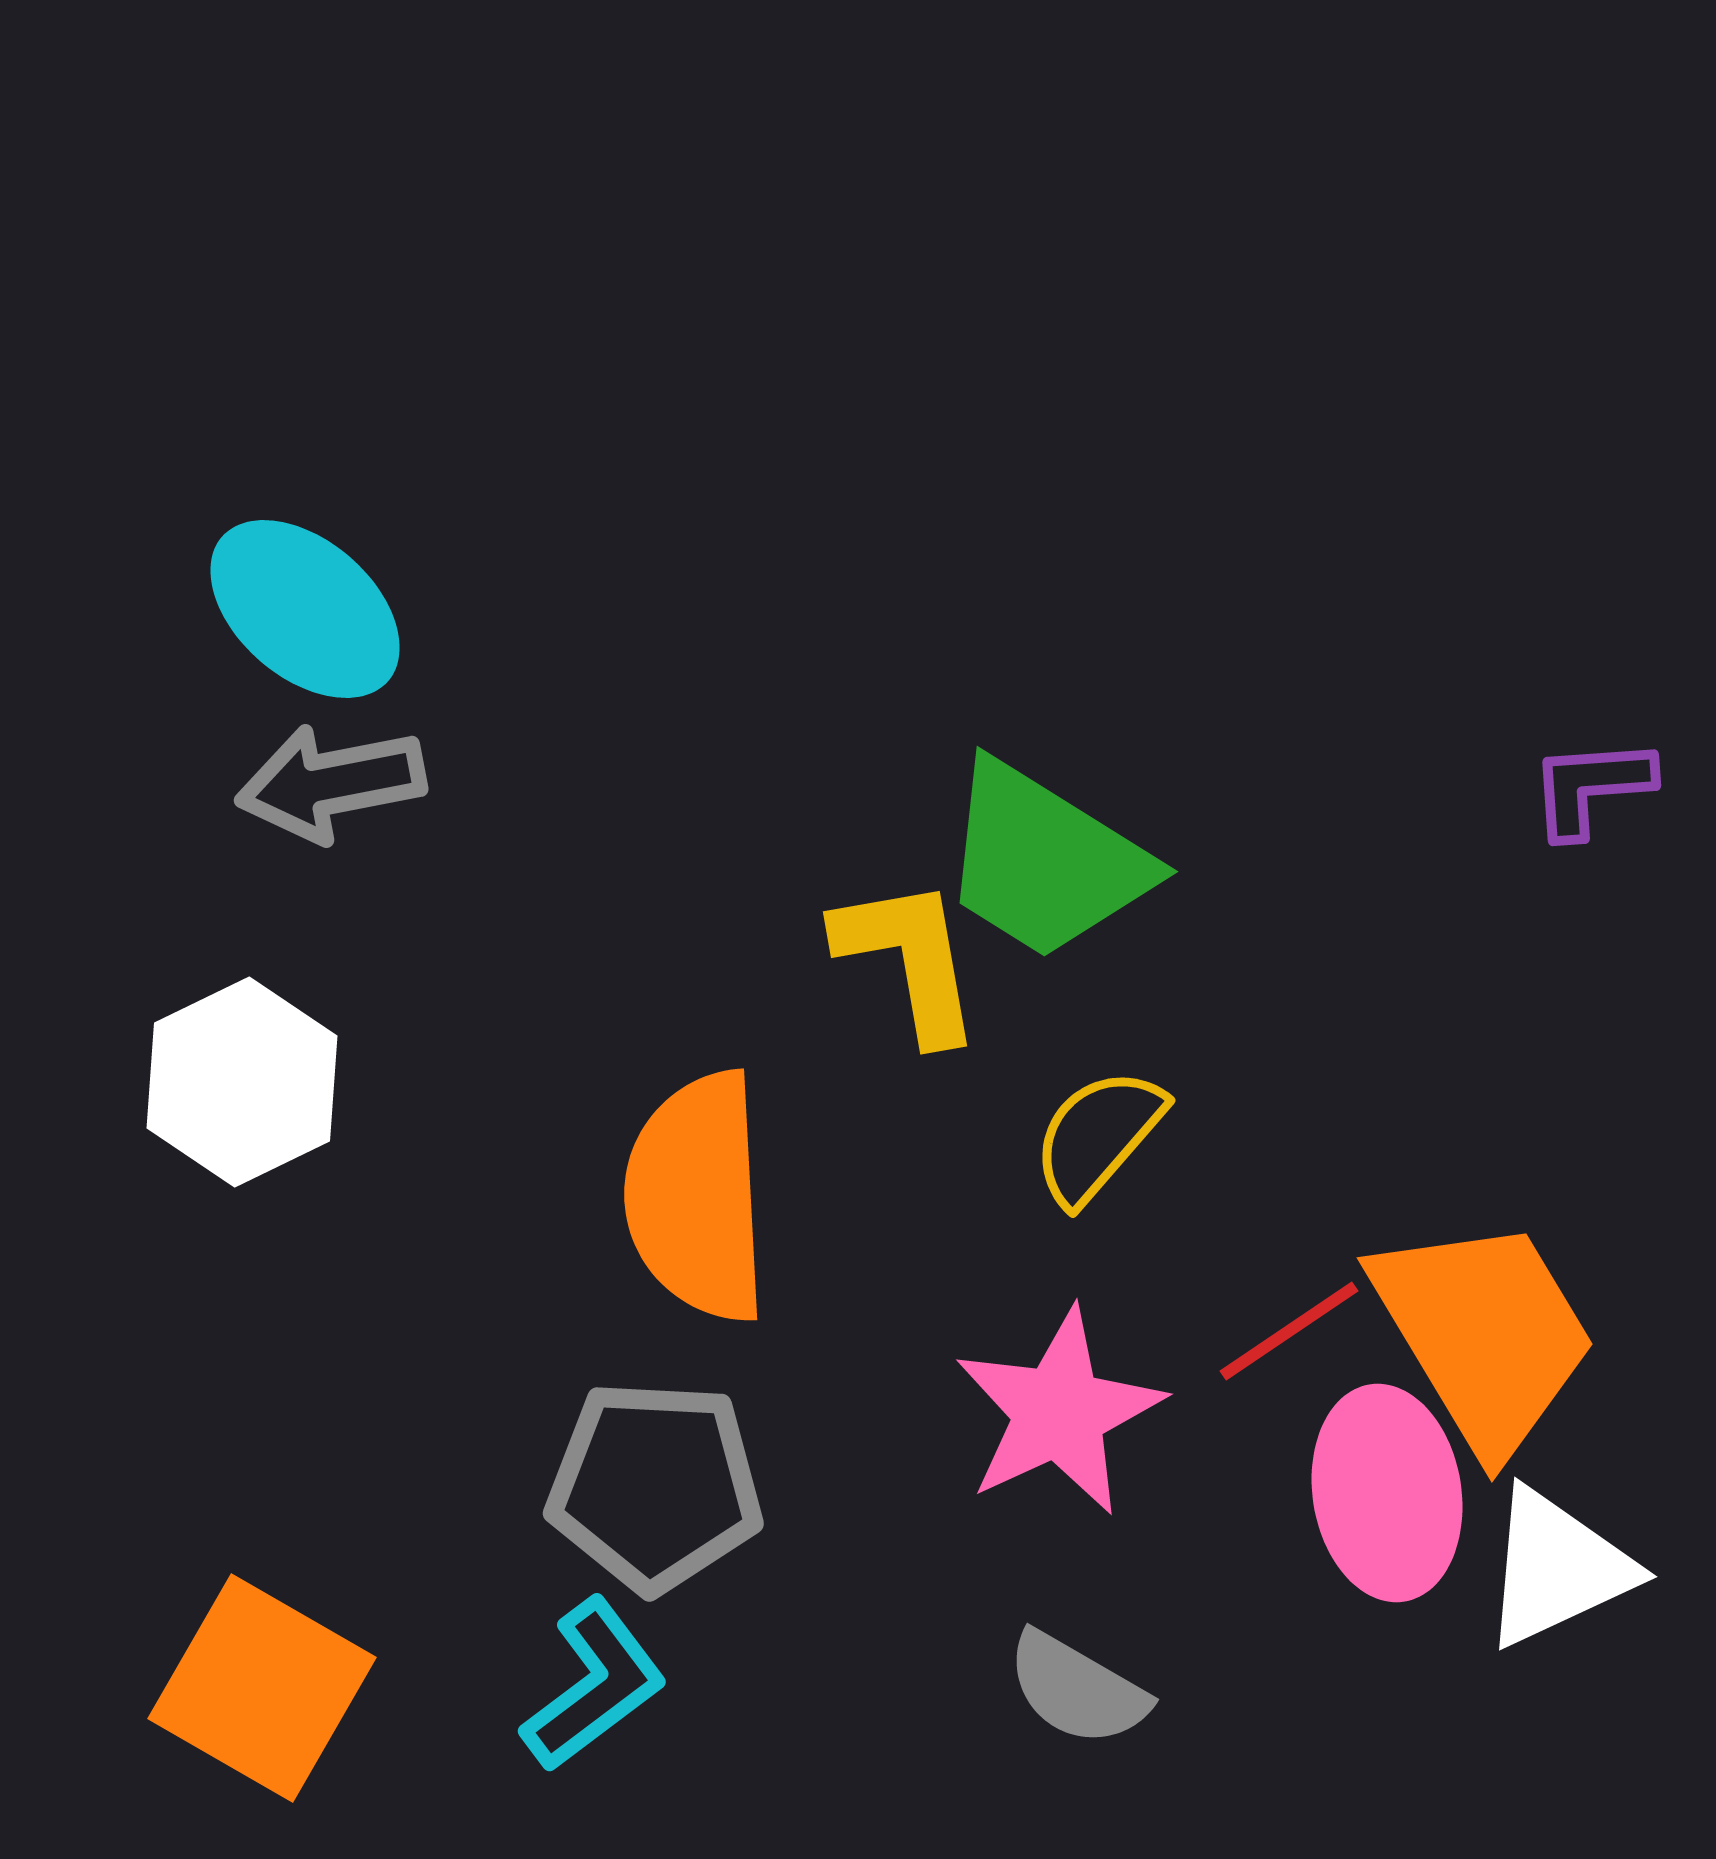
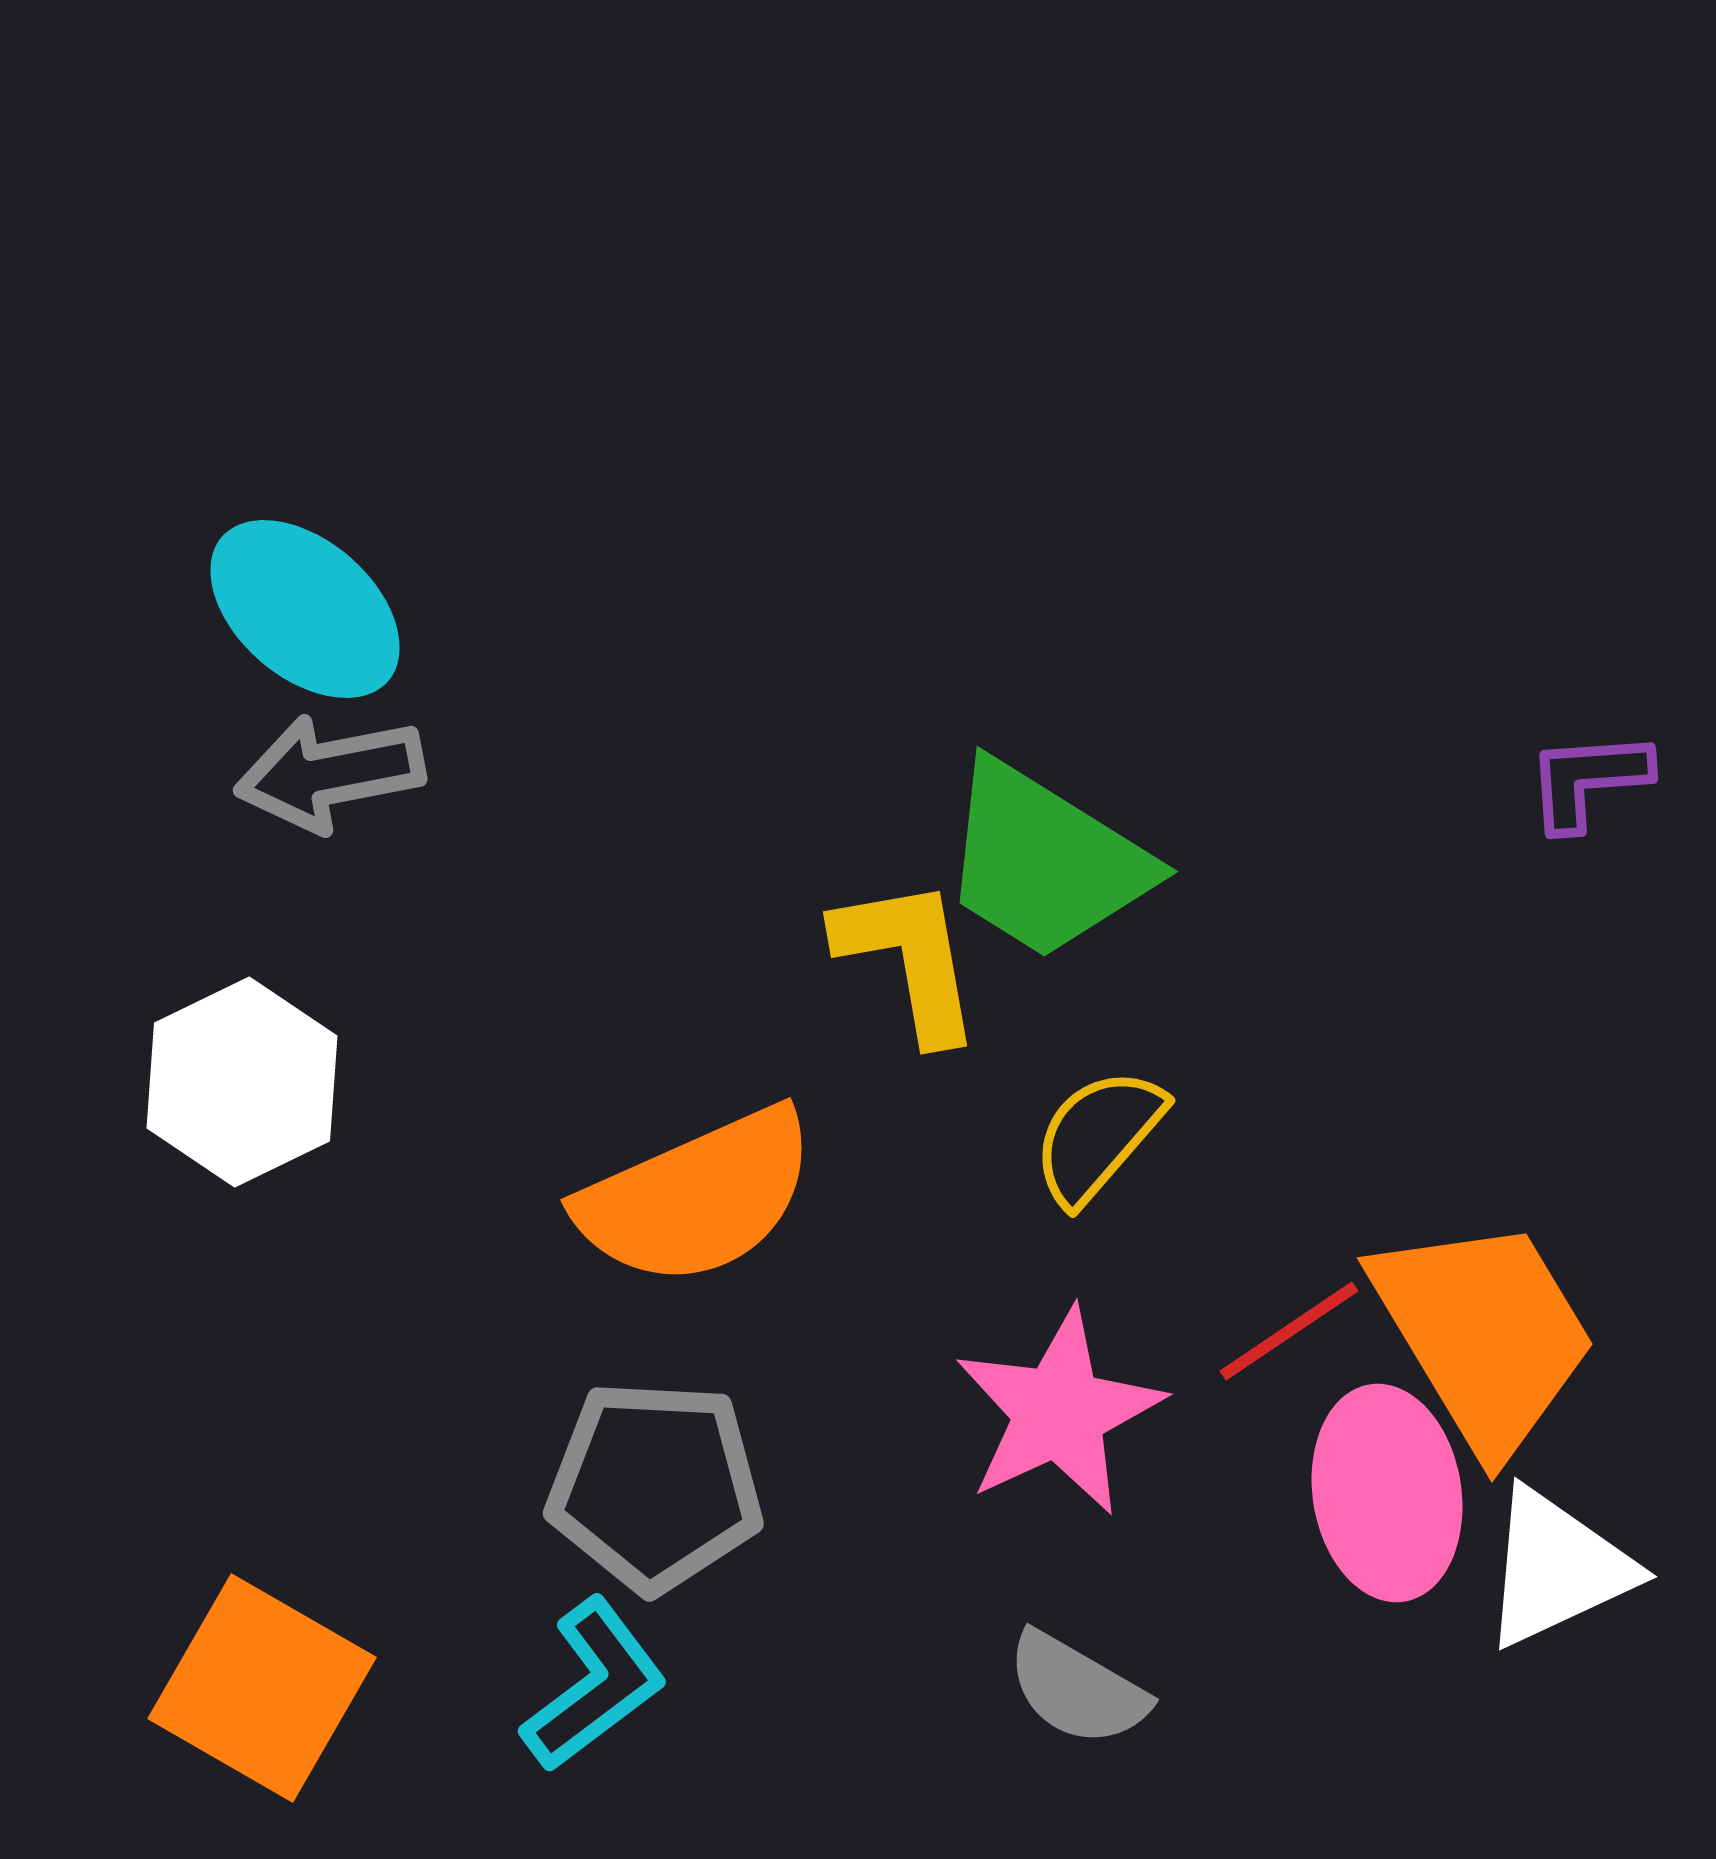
gray arrow: moved 1 px left, 10 px up
purple L-shape: moved 3 px left, 7 px up
orange semicircle: rotated 111 degrees counterclockwise
